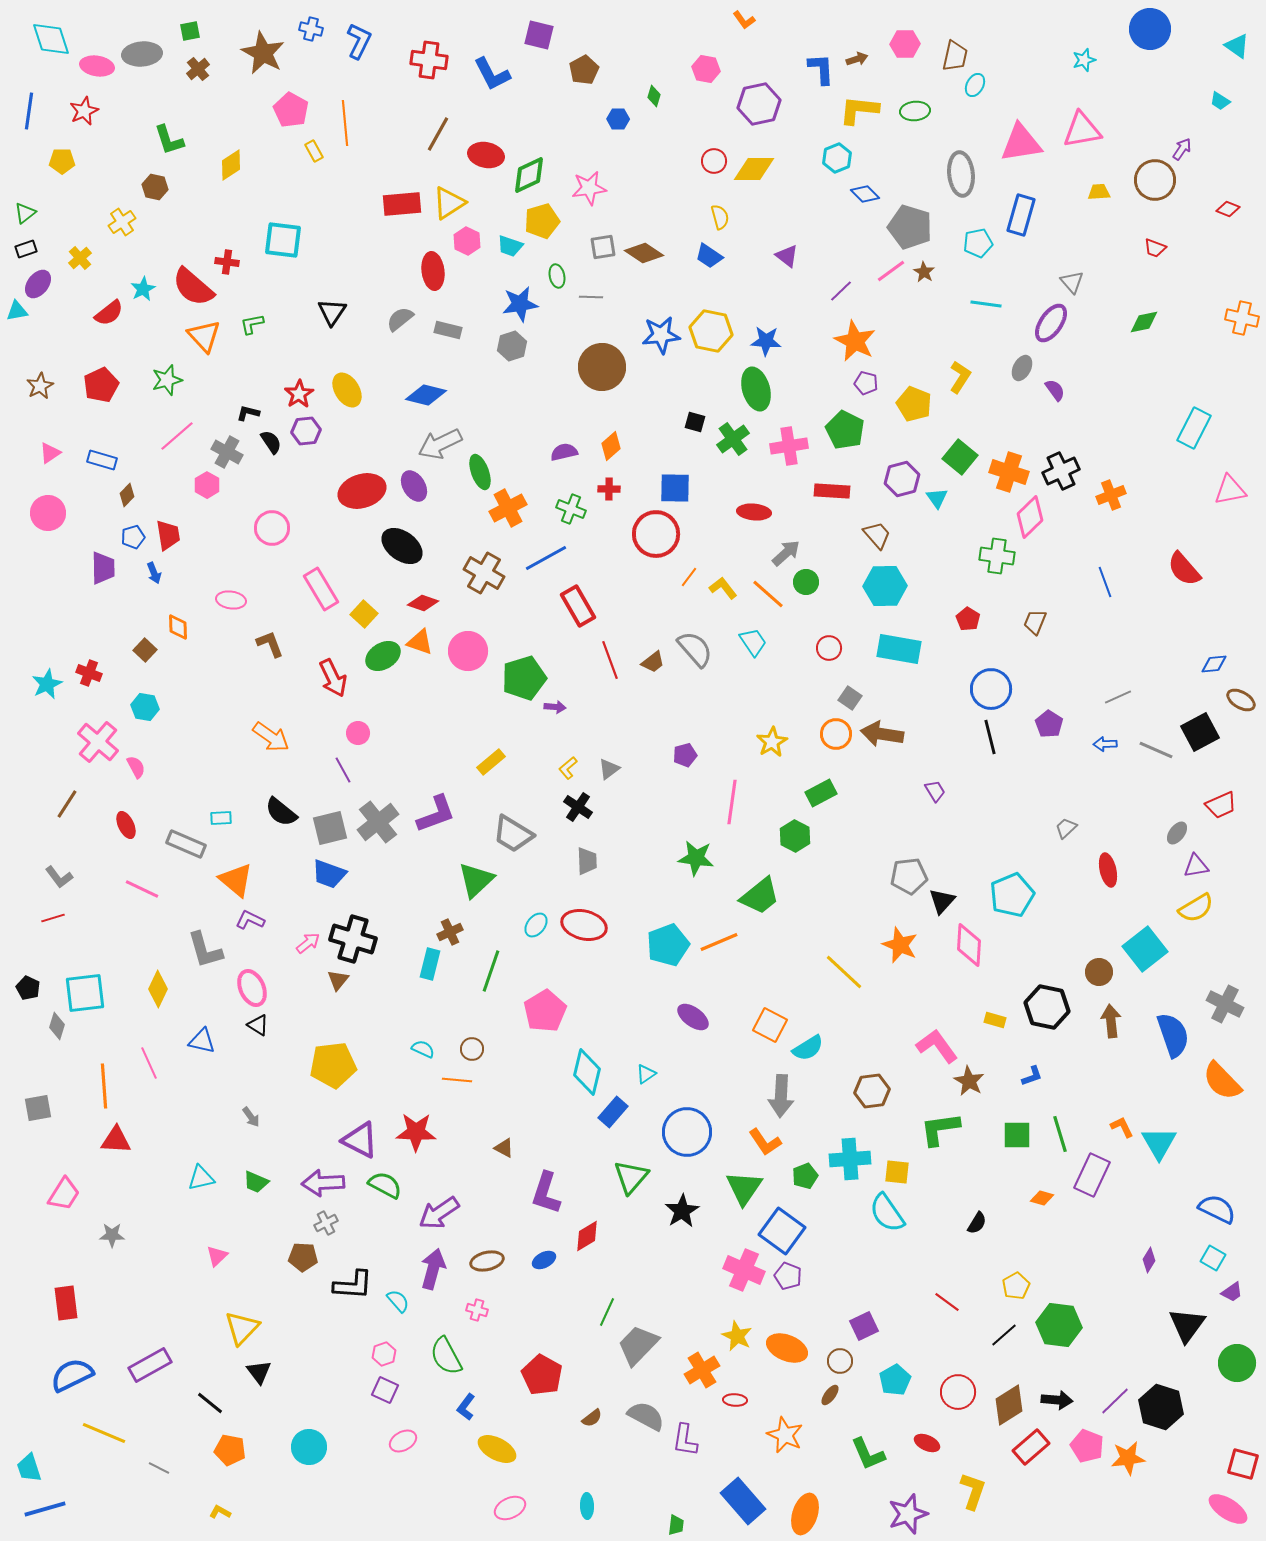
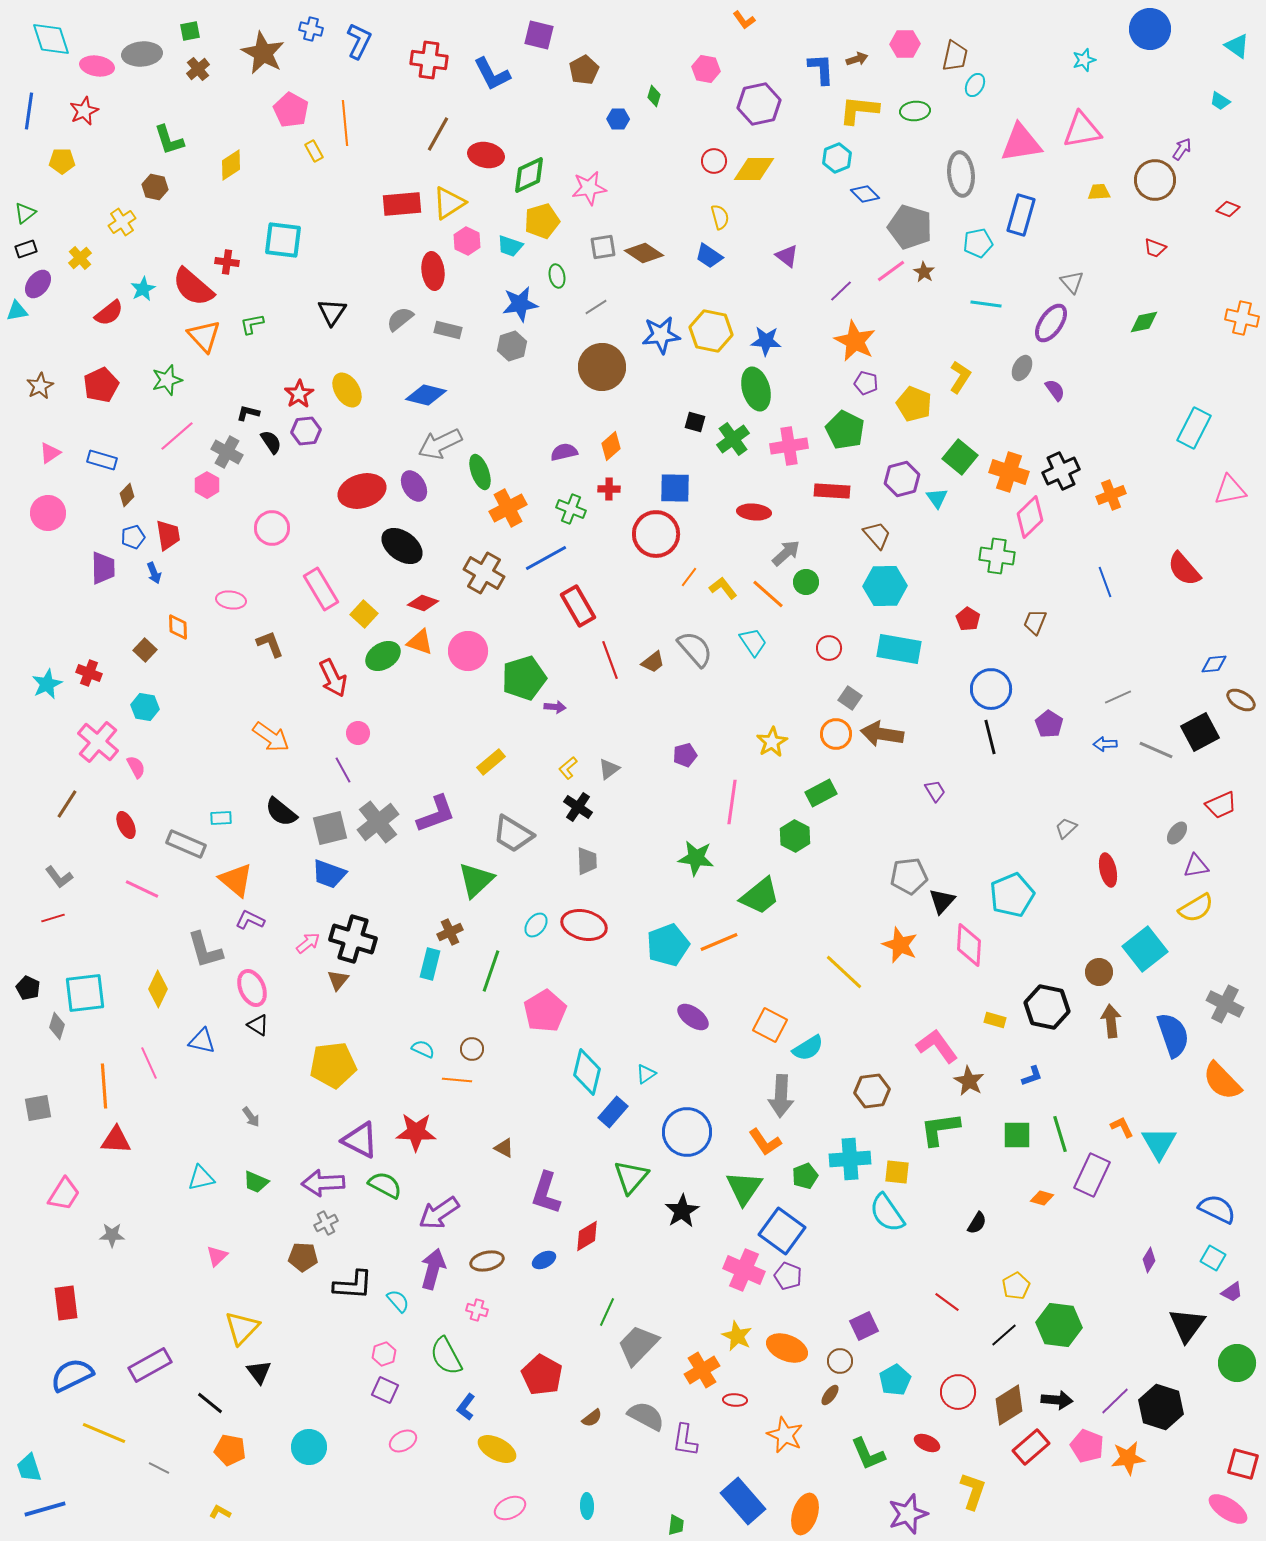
gray line at (591, 297): moved 5 px right, 10 px down; rotated 35 degrees counterclockwise
